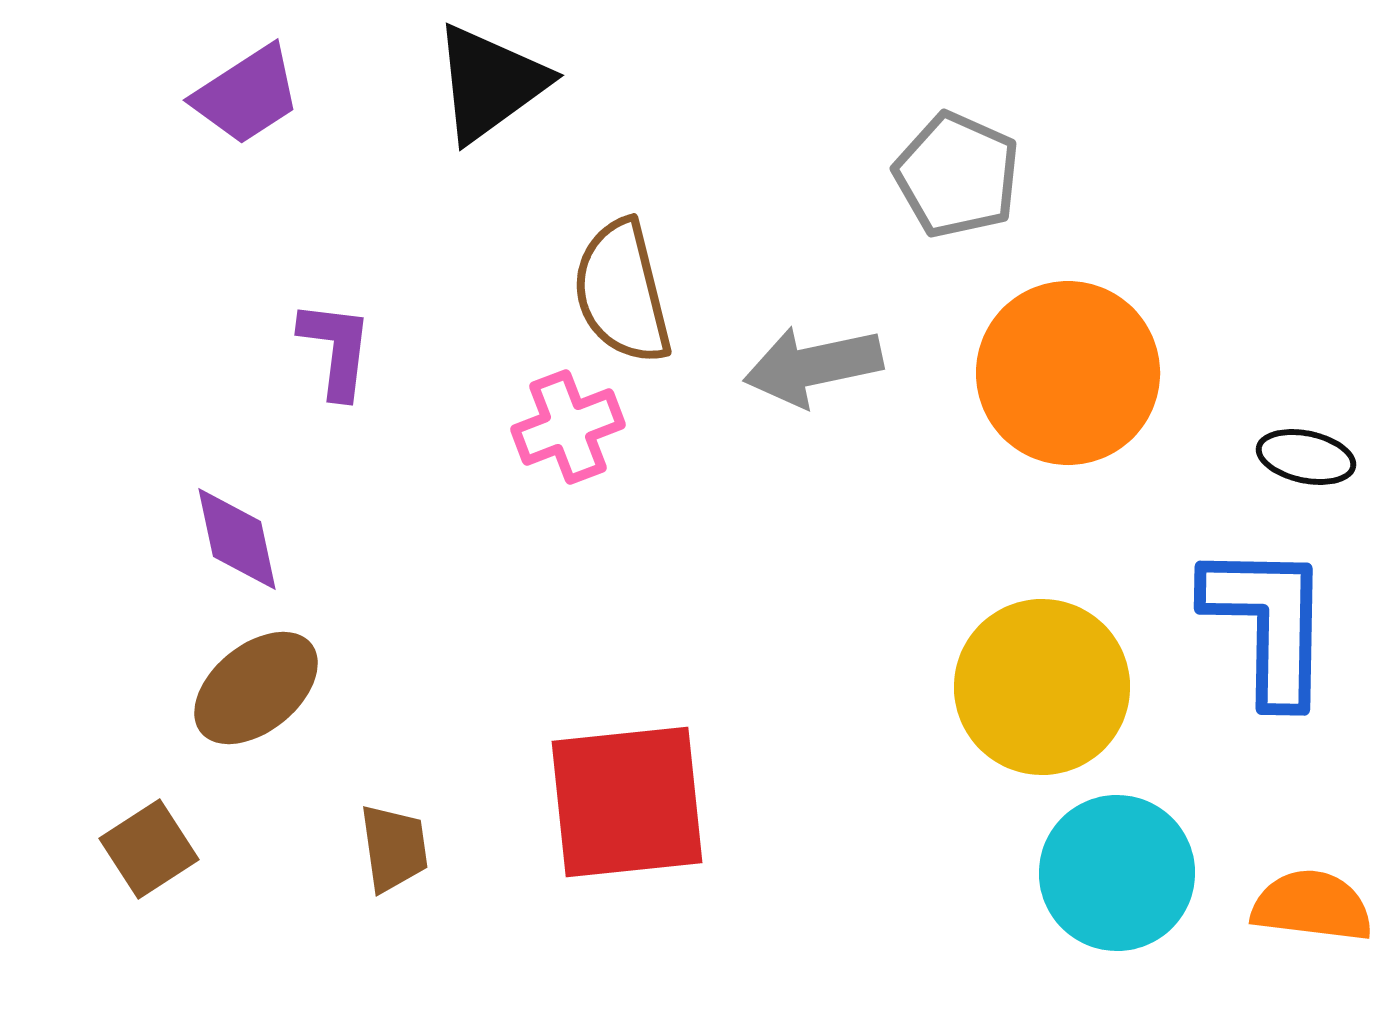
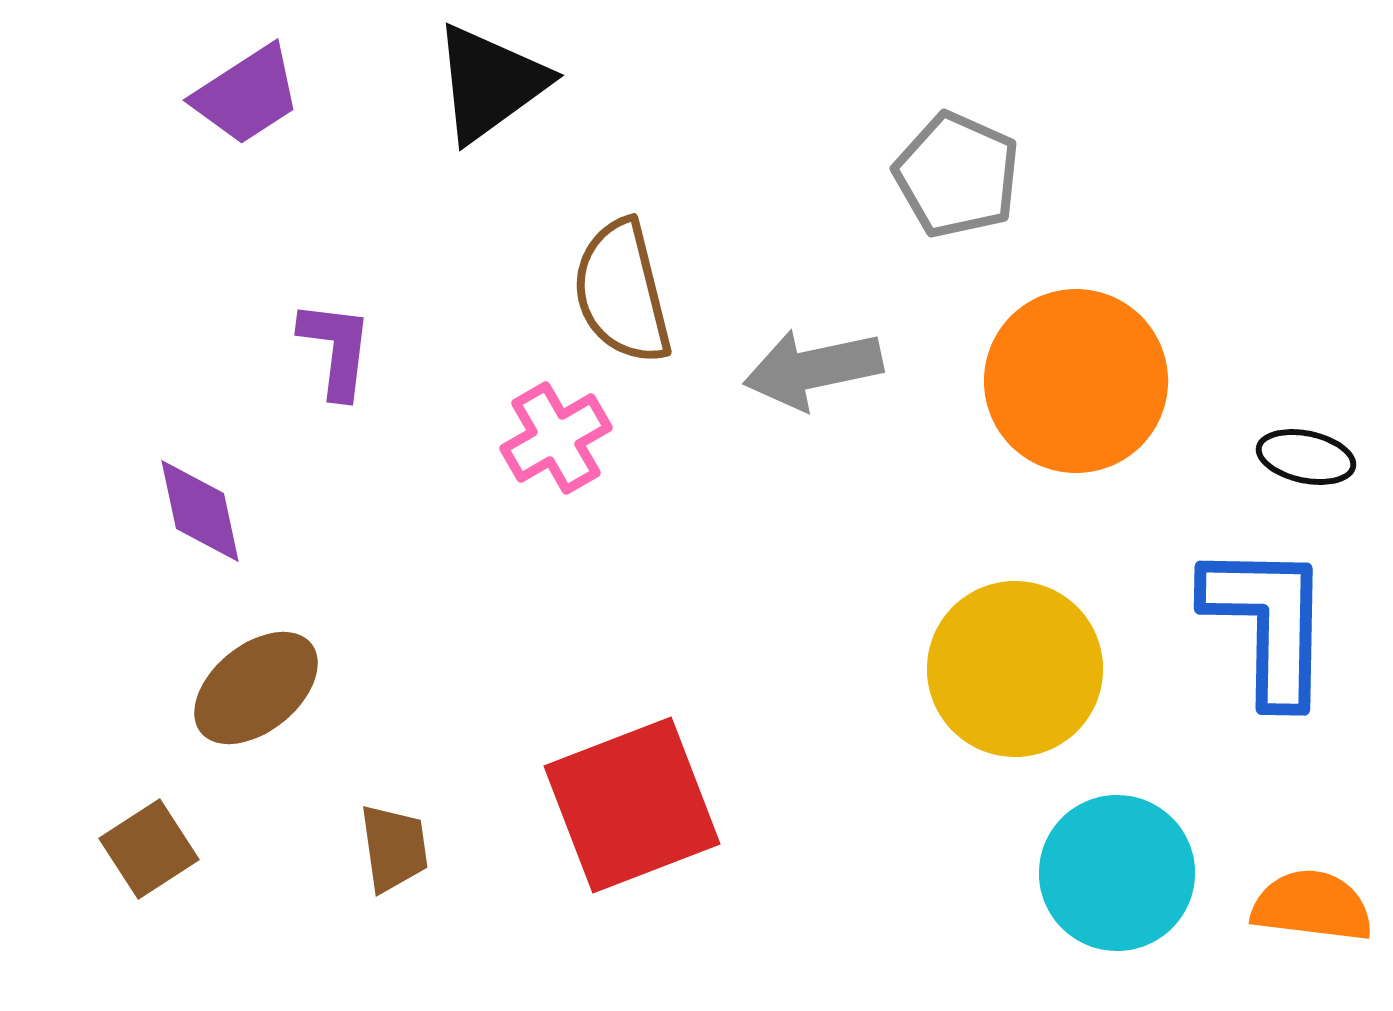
gray arrow: moved 3 px down
orange circle: moved 8 px right, 8 px down
pink cross: moved 12 px left, 11 px down; rotated 9 degrees counterclockwise
purple diamond: moved 37 px left, 28 px up
yellow circle: moved 27 px left, 18 px up
red square: moved 5 px right, 3 px down; rotated 15 degrees counterclockwise
